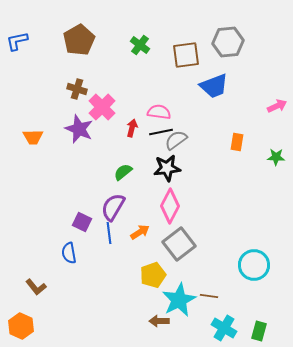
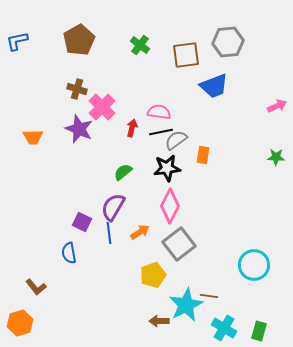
orange rectangle: moved 34 px left, 13 px down
cyan star: moved 7 px right, 5 px down
orange hexagon: moved 1 px left, 3 px up; rotated 20 degrees clockwise
